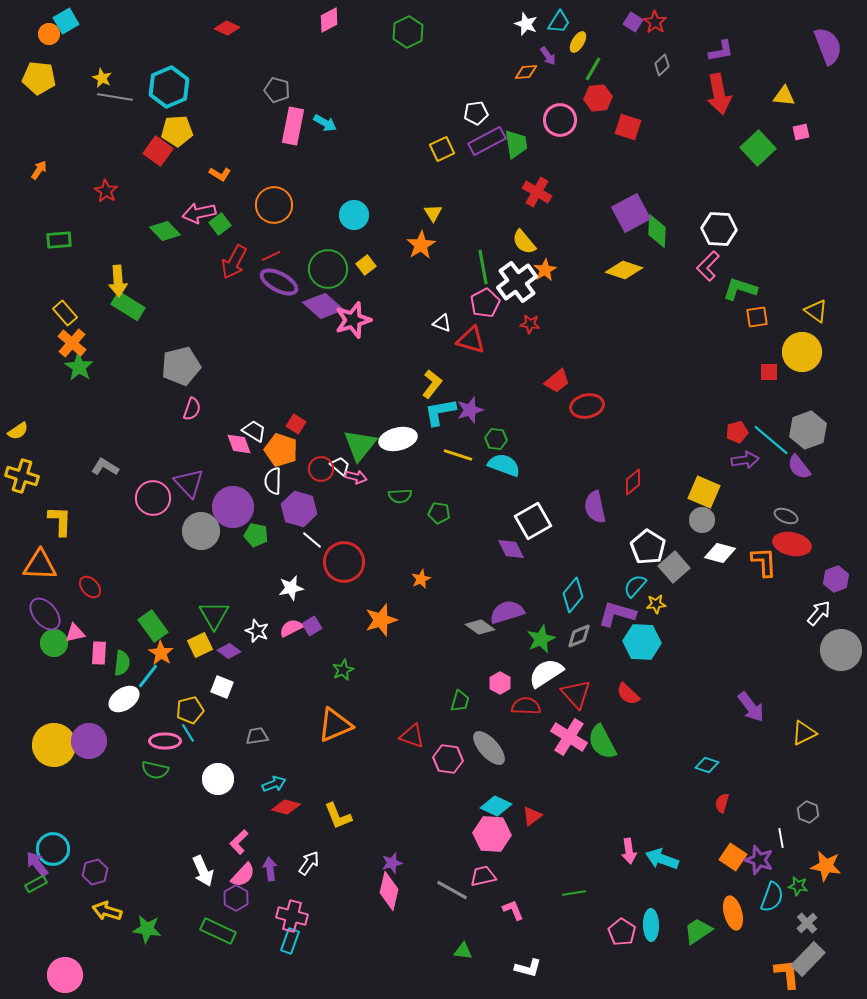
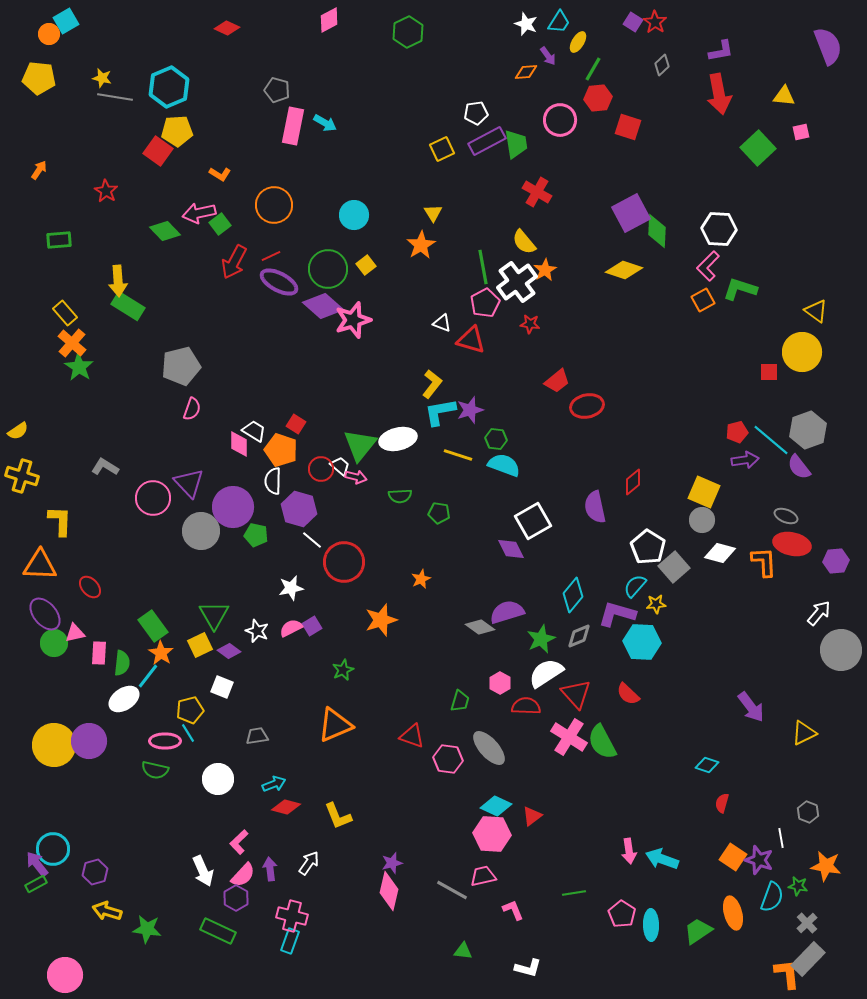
yellow star at (102, 78): rotated 12 degrees counterclockwise
orange square at (757, 317): moved 54 px left, 17 px up; rotated 20 degrees counterclockwise
pink diamond at (239, 444): rotated 20 degrees clockwise
purple hexagon at (836, 579): moved 18 px up; rotated 15 degrees clockwise
pink pentagon at (622, 932): moved 18 px up
